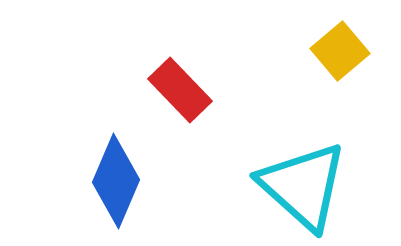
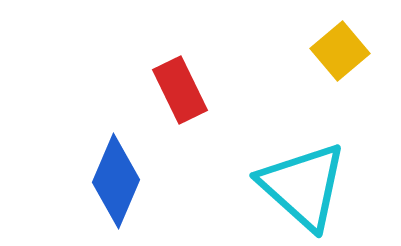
red rectangle: rotated 18 degrees clockwise
